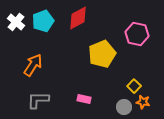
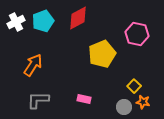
white cross: rotated 24 degrees clockwise
